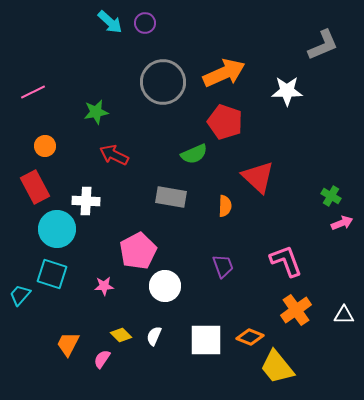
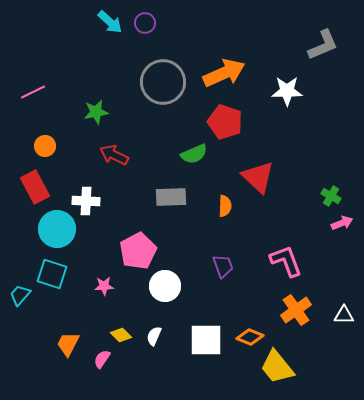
gray rectangle: rotated 12 degrees counterclockwise
